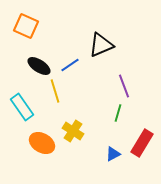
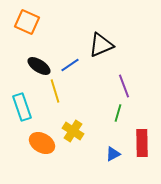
orange square: moved 1 px right, 4 px up
cyan rectangle: rotated 16 degrees clockwise
red rectangle: rotated 32 degrees counterclockwise
